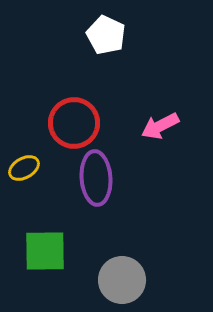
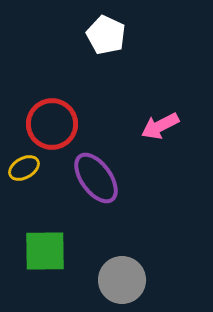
red circle: moved 22 px left, 1 px down
purple ellipse: rotated 32 degrees counterclockwise
